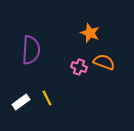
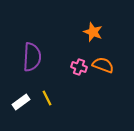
orange star: moved 3 px right, 1 px up
purple semicircle: moved 1 px right, 7 px down
orange semicircle: moved 1 px left, 3 px down
